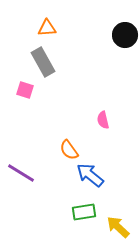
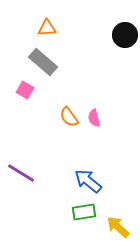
gray rectangle: rotated 20 degrees counterclockwise
pink square: rotated 12 degrees clockwise
pink semicircle: moved 9 px left, 2 px up
orange semicircle: moved 33 px up
blue arrow: moved 2 px left, 6 px down
